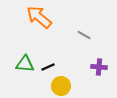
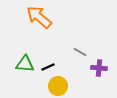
gray line: moved 4 px left, 17 px down
purple cross: moved 1 px down
yellow circle: moved 3 px left
